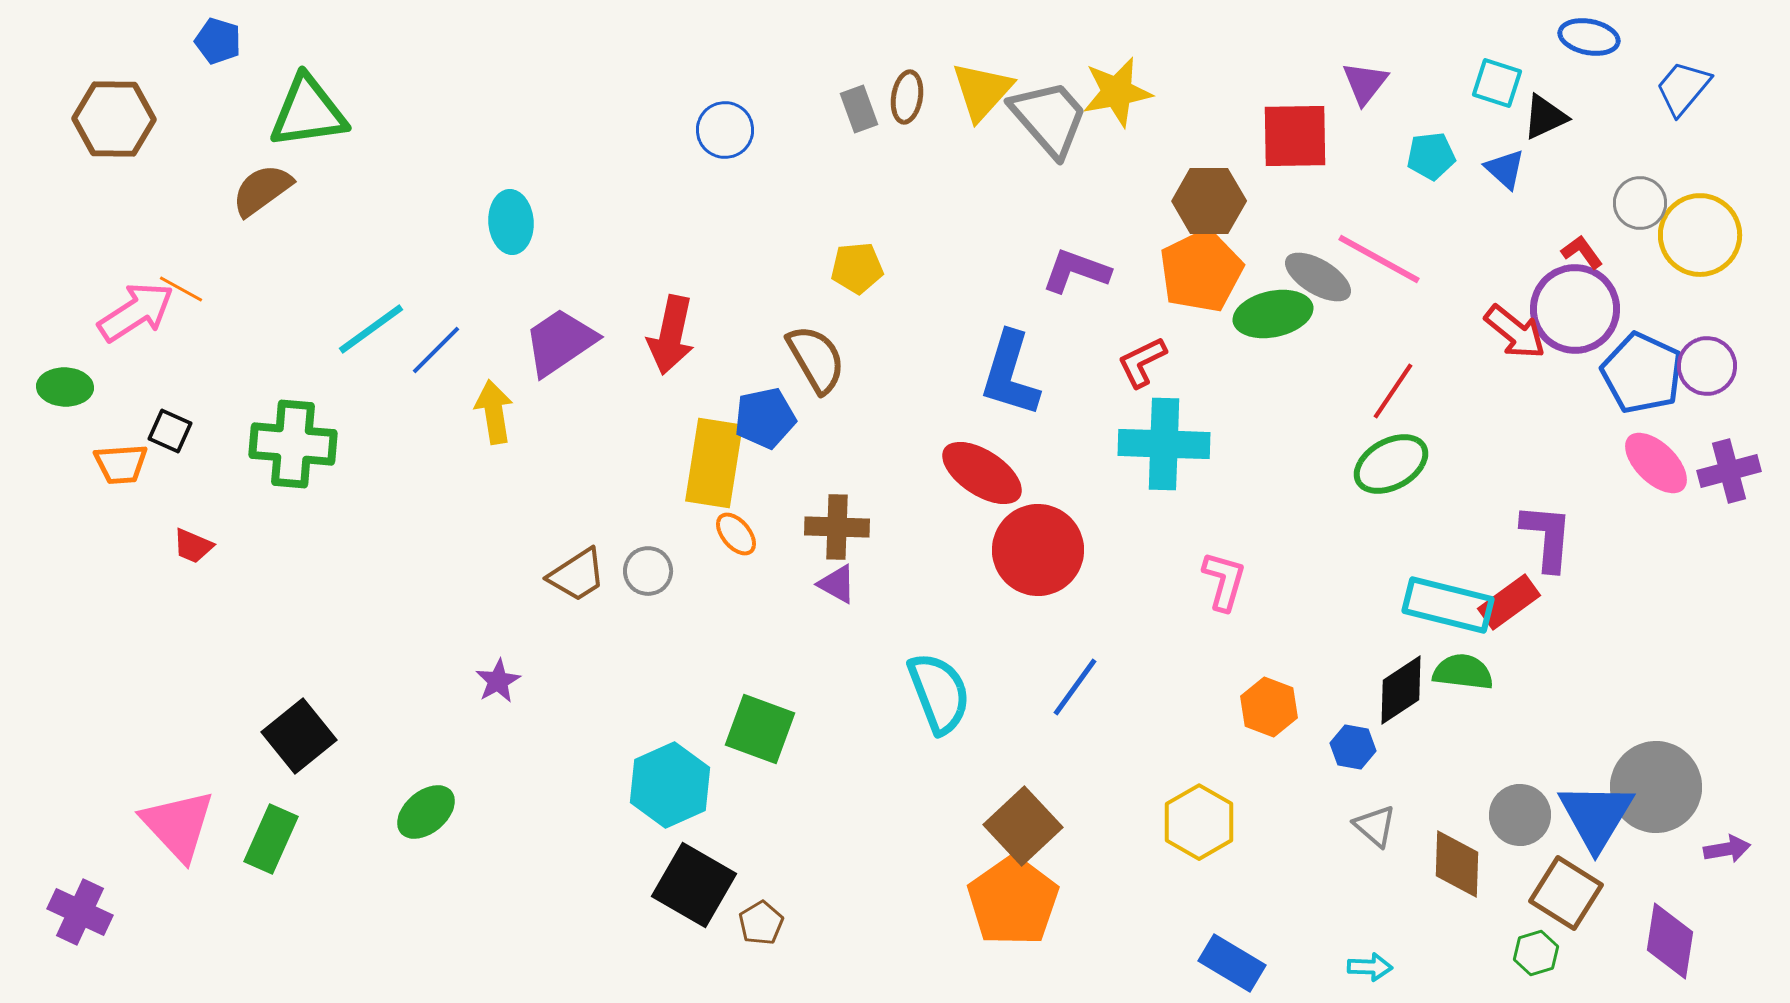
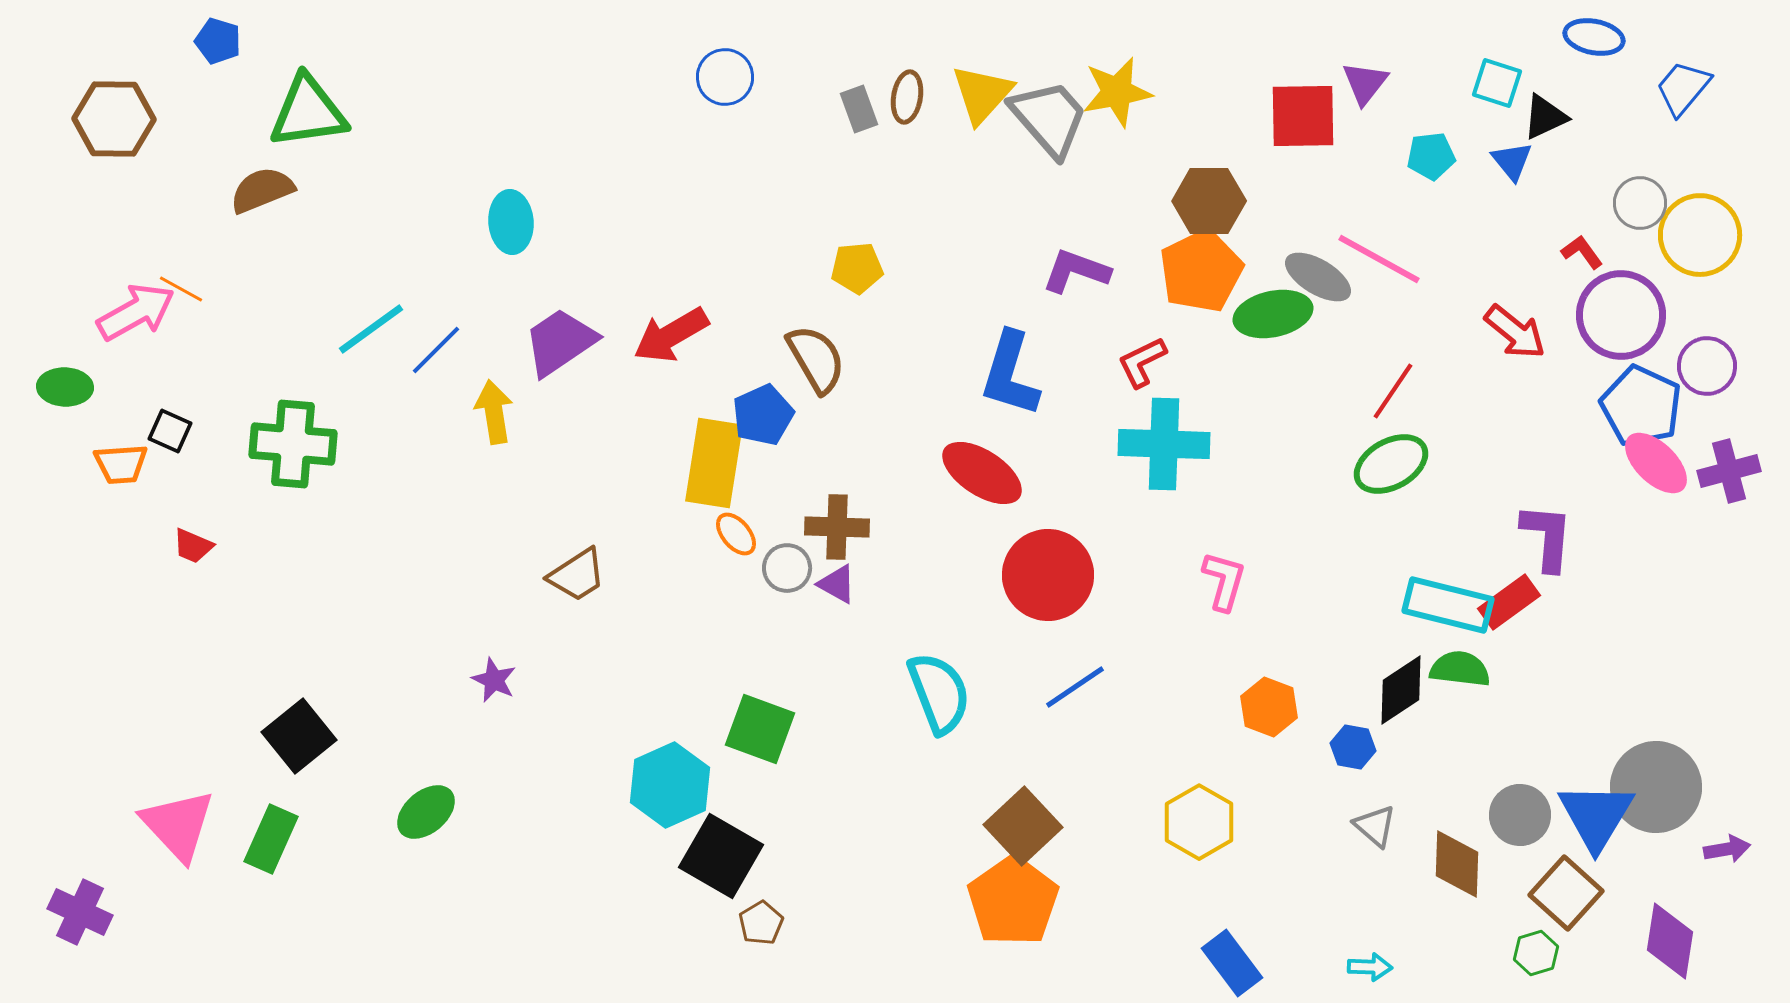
blue ellipse at (1589, 37): moved 5 px right
yellow triangle at (982, 91): moved 3 px down
blue circle at (725, 130): moved 53 px up
red square at (1295, 136): moved 8 px right, 20 px up
blue triangle at (1505, 169): moved 7 px right, 8 px up; rotated 9 degrees clockwise
brown semicircle at (262, 190): rotated 14 degrees clockwise
purple circle at (1575, 309): moved 46 px right, 6 px down
pink arrow at (136, 312): rotated 4 degrees clockwise
red arrow at (671, 335): rotated 48 degrees clockwise
blue pentagon at (1642, 373): moved 1 px left, 33 px down
blue pentagon at (765, 418): moved 2 px left, 3 px up; rotated 12 degrees counterclockwise
red circle at (1038, 550): moved 10 px right, 25 px down
gray circle at (648, 571): moved 139 px right, 3 px up
green semicircle at (1463, 672): moved 3 px left, 3 px up
purple star at (498, 681): moved 4 px left, 1 px up; rotated 18 degrees counterclockwise
blue line at (1075, 687): rotated 20 degrees clockwise
black square at (694, 885): moved 27 px right, 29 px up
brown square at (1566, 893): rotated 10 degrees clockwise
blue rectangle at (1232, 963): rotated 22 degrees clockwise
